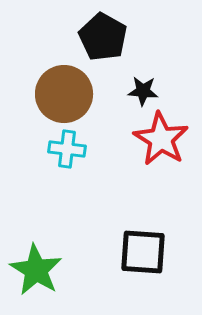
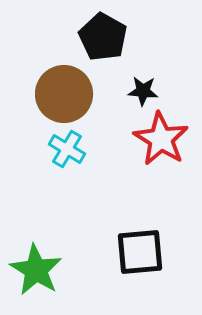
cyan cross: rotated 24 degrees clockwise
black square: moved 3 px left; rotated 9 degrees counterclockwise
